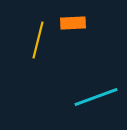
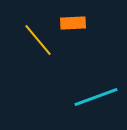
yellow line: rotated 54 degrees counterclockwise
